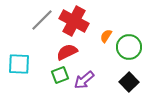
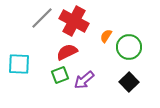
gray line: moved 2 px up
